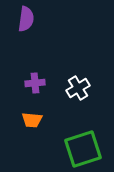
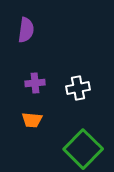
purple semicircle: moved 11 px down
white cross: rotated 20 degrees clockwise
green square: rotated 27 degrees counterclockwise
